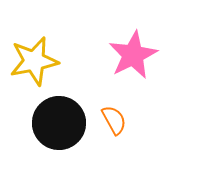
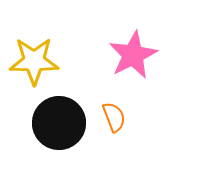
yellow star: rotated 12 degrees clockwise
orange semicircle: moved 3 px up; rotated 8 degrees clockwise
